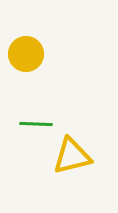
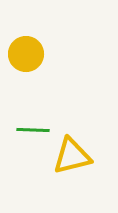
green line: moved 3 px left, 6 px down
